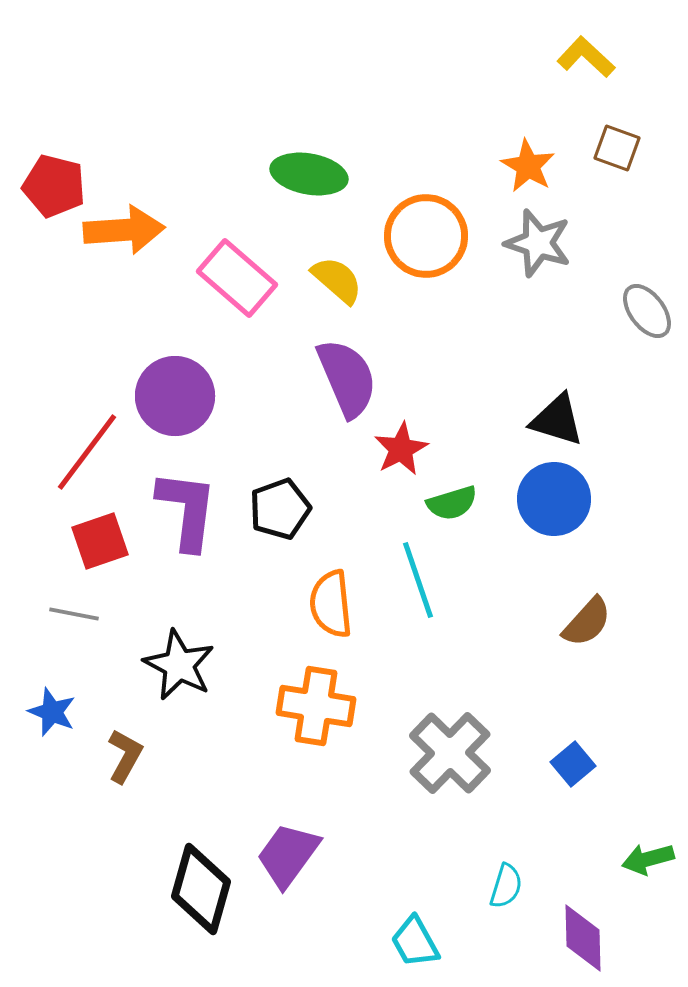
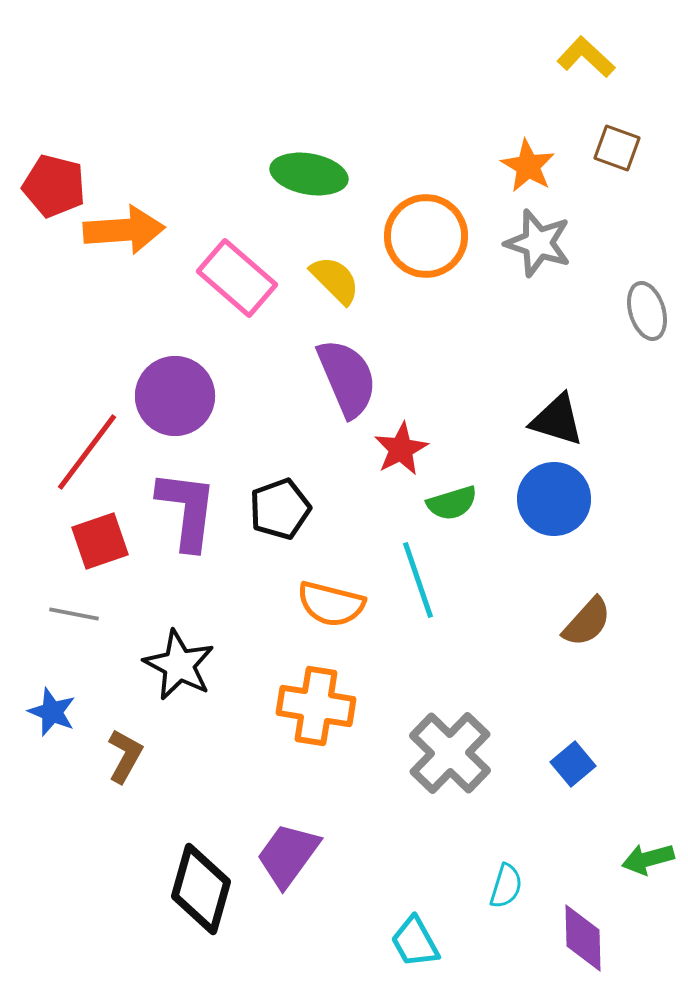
yellow semicircle: moved 2 px left; rotated 4 degrees clockwise
gray ellipse: rotated 20 degrees clockwise
orange semicircle: rotated 70 degrees counterclockwise
